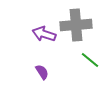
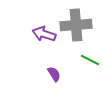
green line: rotated 12 degrees counterclockwise
purple semicircle: moved 12 px right, 2 px down
